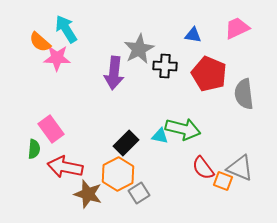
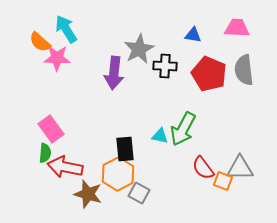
pink trapezoid: rotated 28 degrees clockwise
gray semicircle: moved 24 px up
green arrow: rotated 104 degrees clockwise
black rectangle: moved 1 px left, 6 px down; rotated 50 degrees counterclockwise
green semicircle: moved 11 px right, 4 px down
gray triangle: rotated 24 degrees counterclockwise
gray square: rotated 30 degrees counterclockwise
